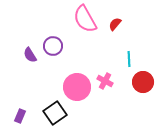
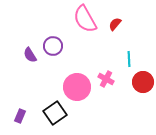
pink cross: moved 1 px right, 2 px up
